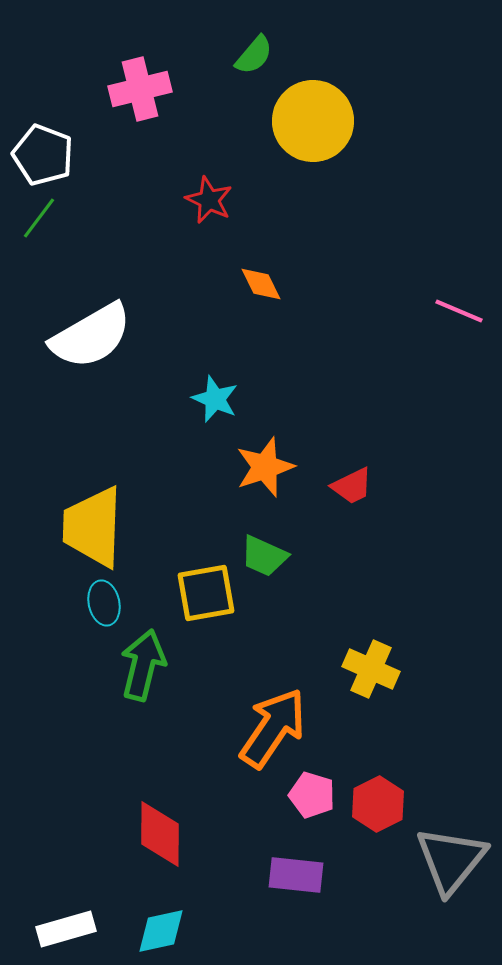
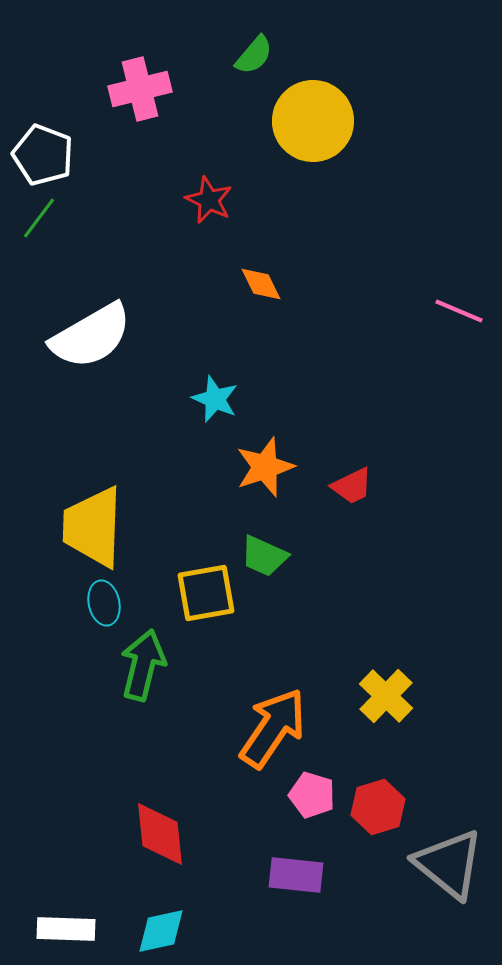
yellow cross: moved 15 px right, 27 px down; rotated 20 degrees clockwise
red hexagon: moved 3 px down; rotated 10 degrees clockwise
red diamond: rotated 6 degrees counterclockwise
gray triangle: moved 2 px left, 4 px down; rotated 30 degrees counterclockwise
white rectangle: rotated 18 degrees clockwise
